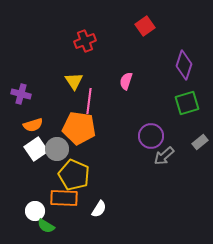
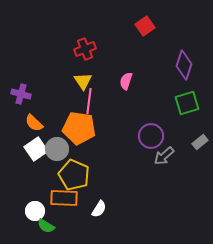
red cross: moved 8 px down
yellow triangle: moved 9 px right
orange semicircle: moved 1 px right, 2 px up; rotated 60 degrees clockwise
